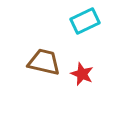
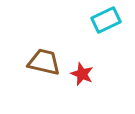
cyan rectangle: moved 21 px right, 1 px up
